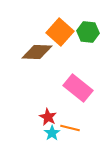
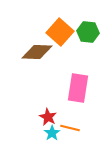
pink rectangle: rotated 60 degrees clockwise
